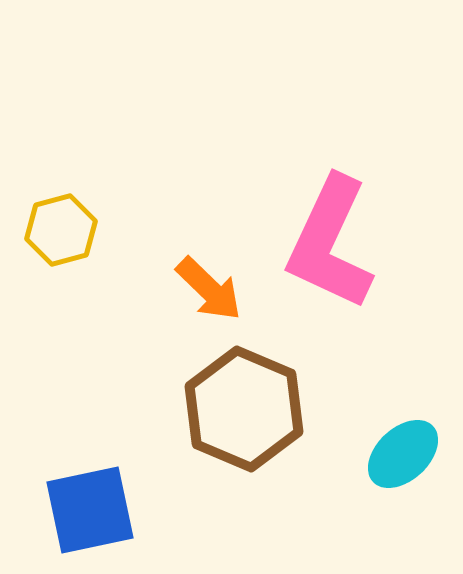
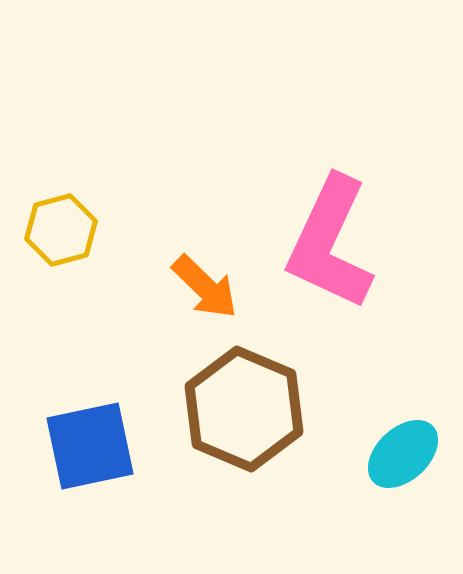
orange arrow: moved 4 px left, 2 px up
blue square: moved 64 px up
